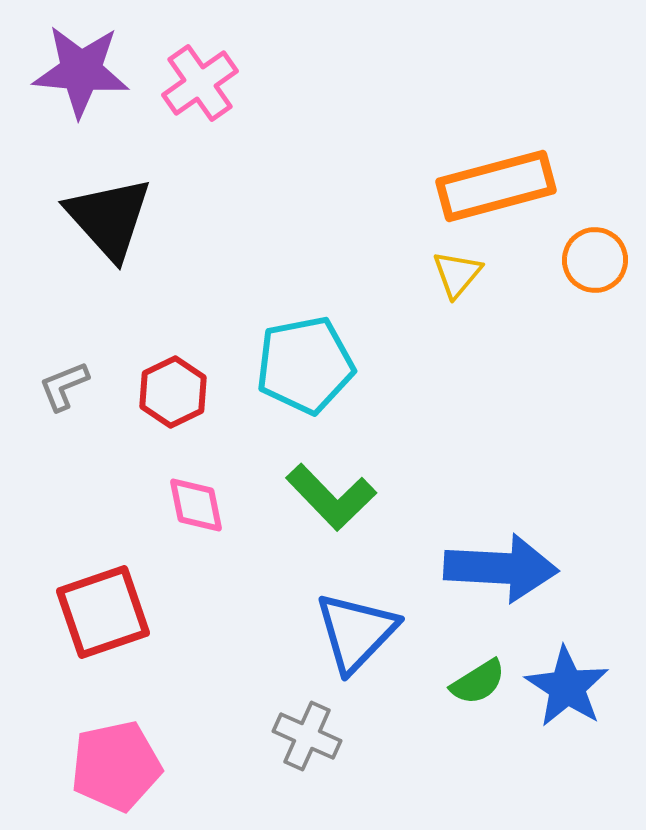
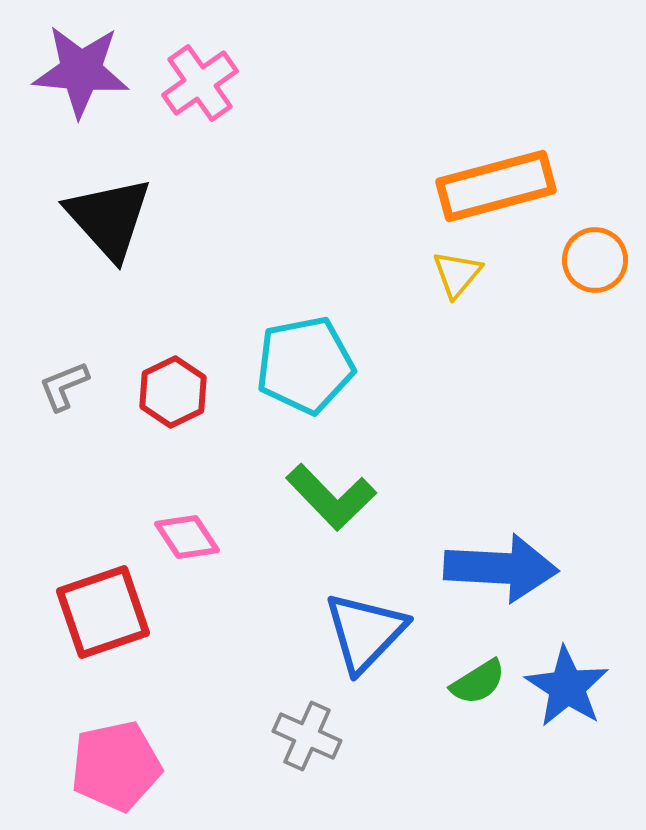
pink diamond: moved 9 px left, 32 px down; rotated 22 degrees counterclockwise
blue triangle: moved 9 px right
